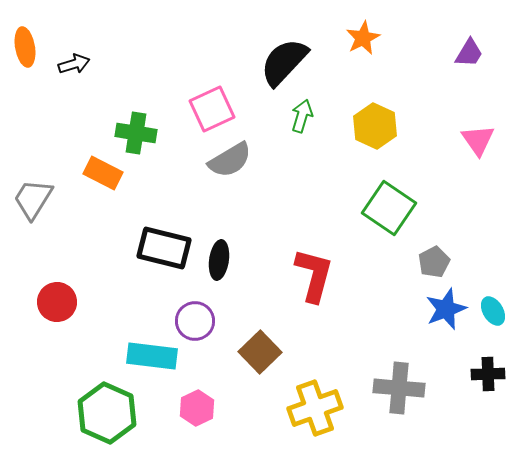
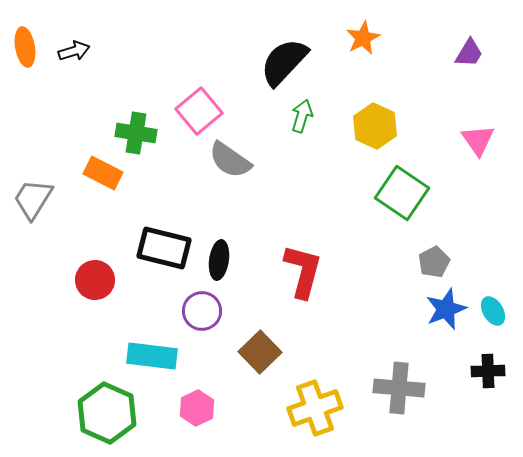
black arrow: moved 13 px up
pink square: moved 13 px left, 2 px down; rotated 15 degrees counterclockwise
gray semicircle: rotated 66 degrees clockwise
green square: moved 13 px right, 15 px up
red L-shape: moved 11 px left, 4 px up
red circle: moved 38 px right, 22 px up
purple circle: moved 7 px right, 10 px up
black cross: moved 3 px up
